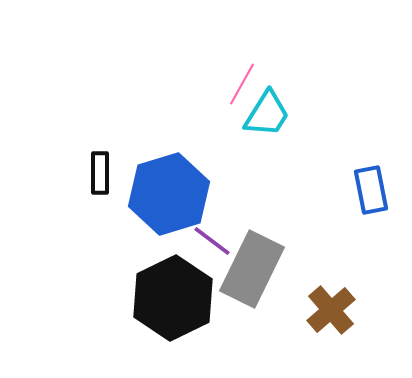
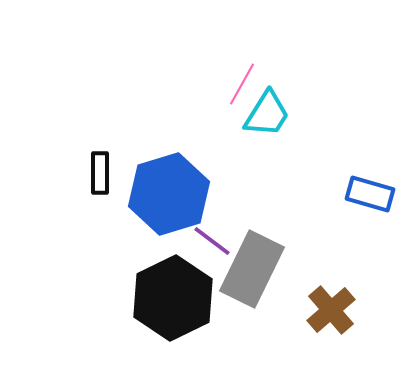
blue rectangle: moved 1 px left, 4 px down; rotated 63 degrees counterclockwise
